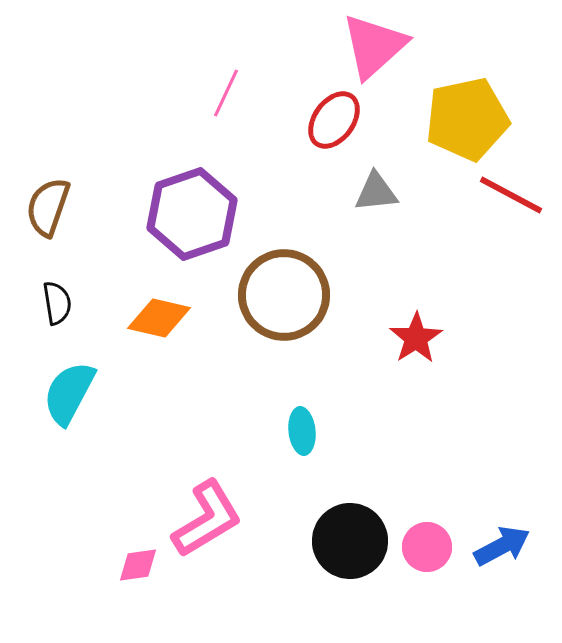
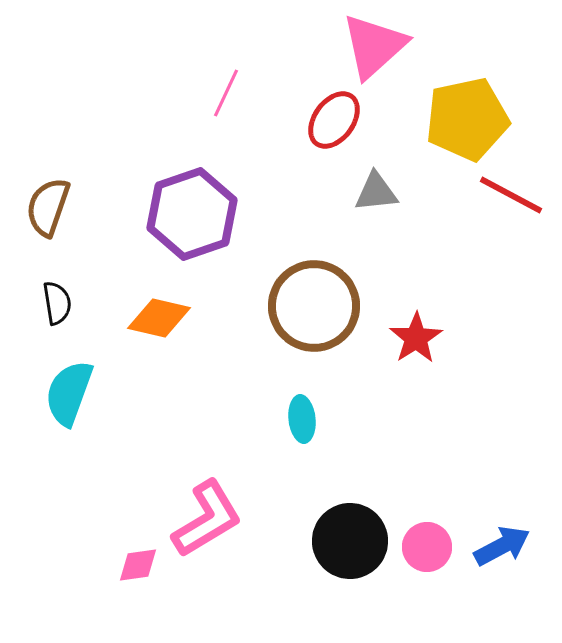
brown circle: moved 30 px right, 11 px down
cyan semicircle: rotated 8 degrees counterclockwise
cyan ellipse: moved 12 px up
